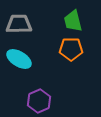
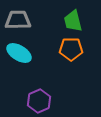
gray trapezoid: moved 1 px left, 4 px up
cyan ellipse: moved 6 px up
